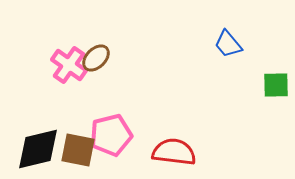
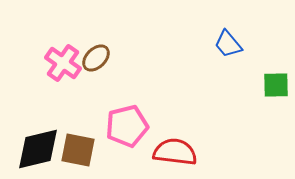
pink cross: moved 6 px left, 2 px up
pink pentagon: moved 16 px right, 9 px up
red semicircle: moved 1 px right
